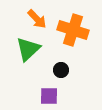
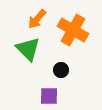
orange arrow: rotated 85 degrees clockwise
orange cross: rotated 12 degrees clockwise
green triangle: rotated 32 degrees counterclockwise
